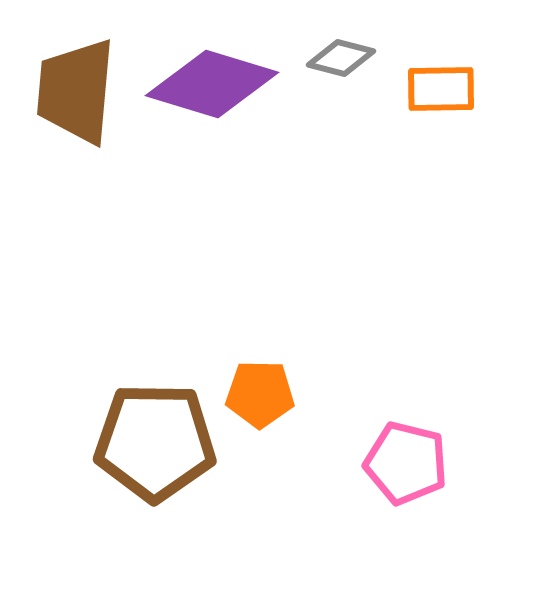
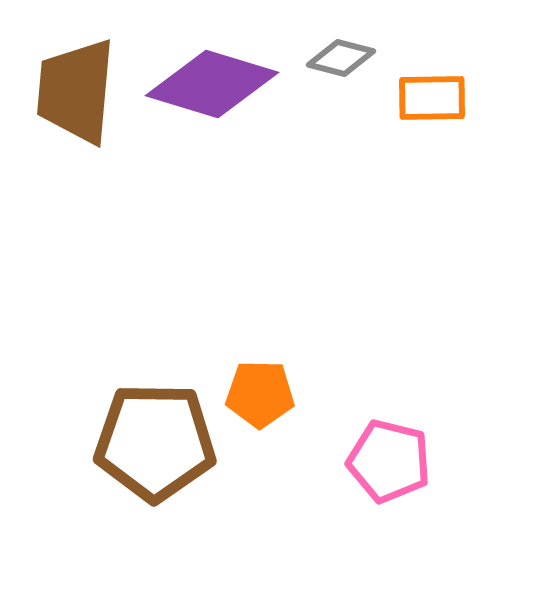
orange rectangle: moved 9 px left, 9 px down
pink pentagon: moved 17 px left, 2 px up
